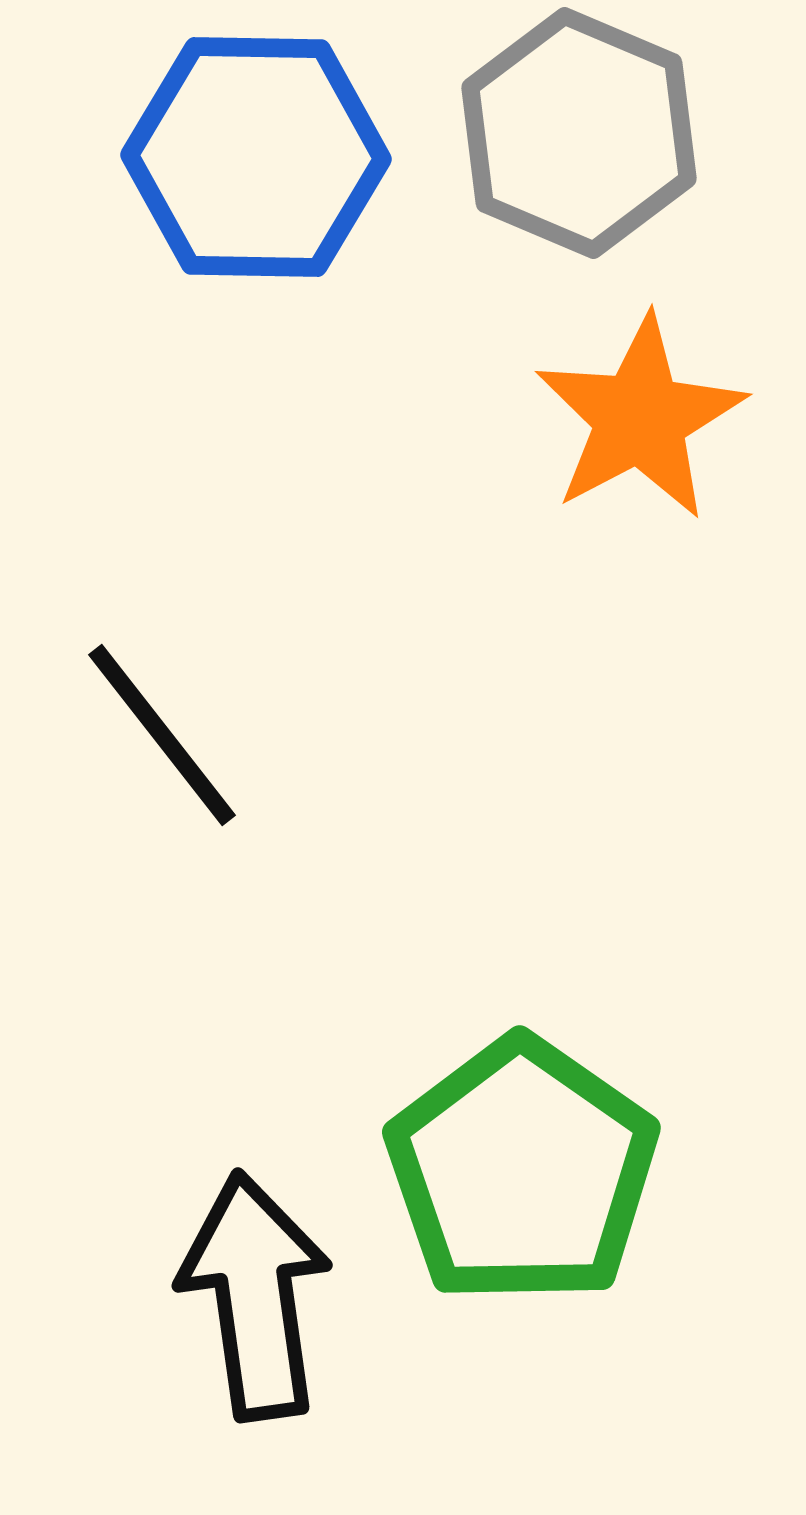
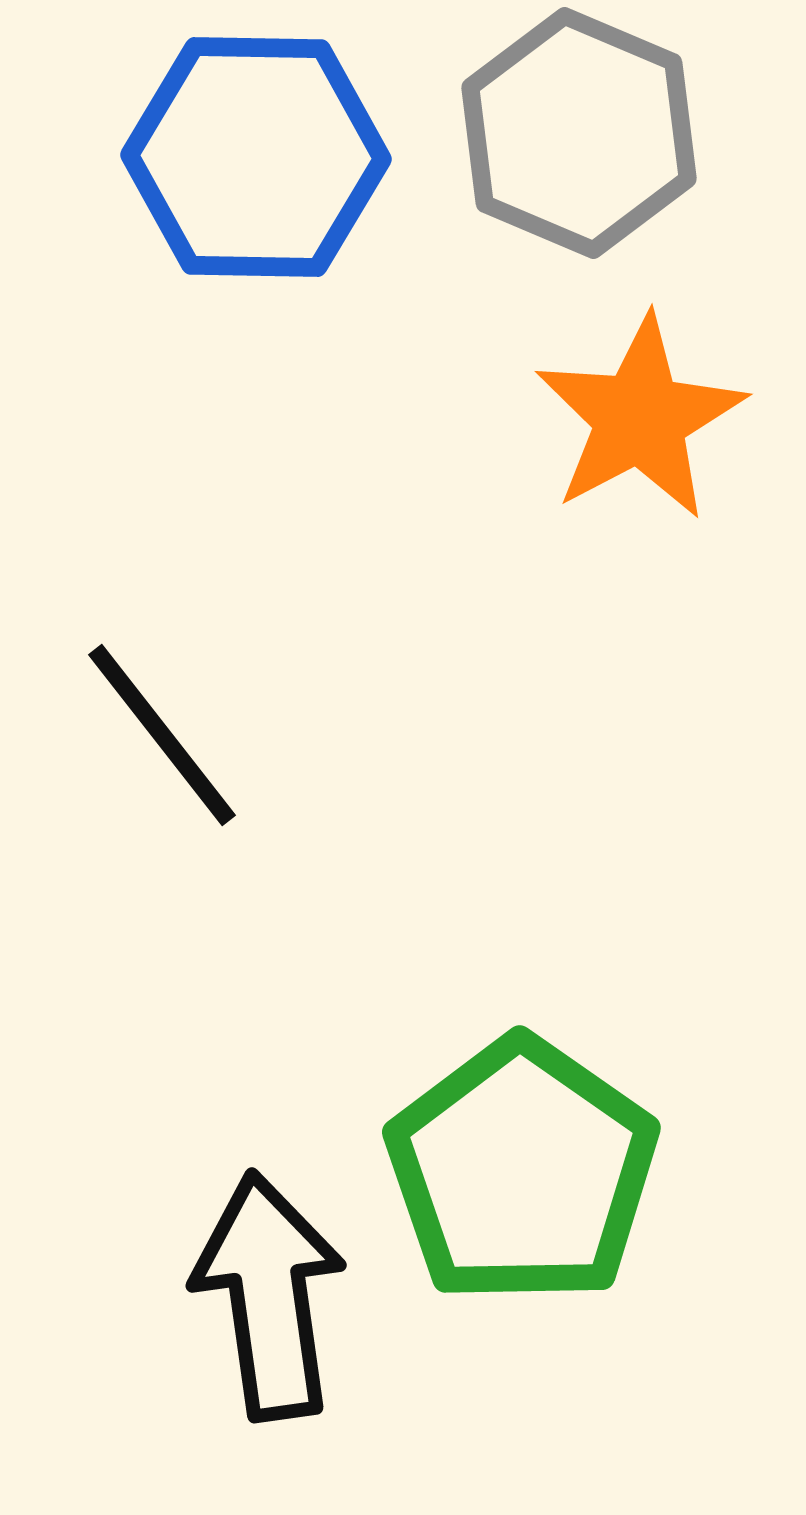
black arrow: moved 14 px right
